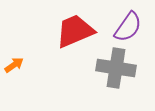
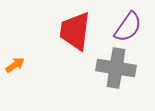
red trapezoid: rotated 60 degrees counterclockwise
orange arrow: moved 1 px right
